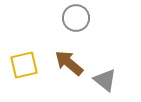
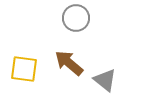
yellow square: moved 4 px down; rotated 20 degrees clockwise
